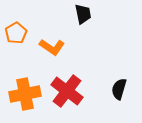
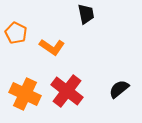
black trapezoid: moved 3 px right
orange pentagon: rotated 15 degrees counterclockwise
black semicircle: rotated 35 degrees clockwise
orange cross: rotated 36 degrees clockwise
